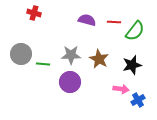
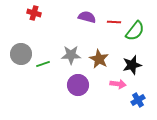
purple semicircle: moved 3 px up
green line: rotated 24 degrees counterclockwise
purple circle: moved 8 px right, 3 px down
pink arrow: moved 3 px left, 5 px up
